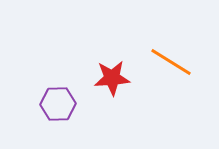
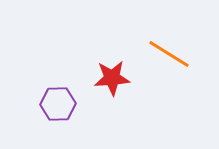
orange line: moved 2 px left, 8 px up
